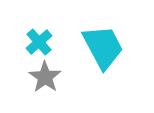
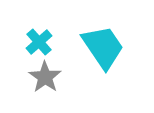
cyan trapezoid: rotated 6 degrees counterclockwise
